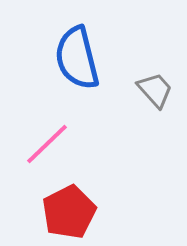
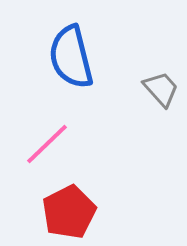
blue semicircle: moved 6 px left, 1 px up
gray trapezoid: moved 6 px right, 1 px up
